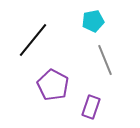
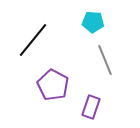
cyan pentagon: moved 1 px down; rotated 15 degrees clockwise
